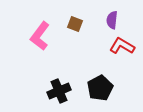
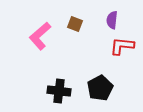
pink L-shape: rotated 12 degrees clockwise
red L-shape: rotated 25 degrees counterclockwise
black cross: rotated 30 degrees clockwise
